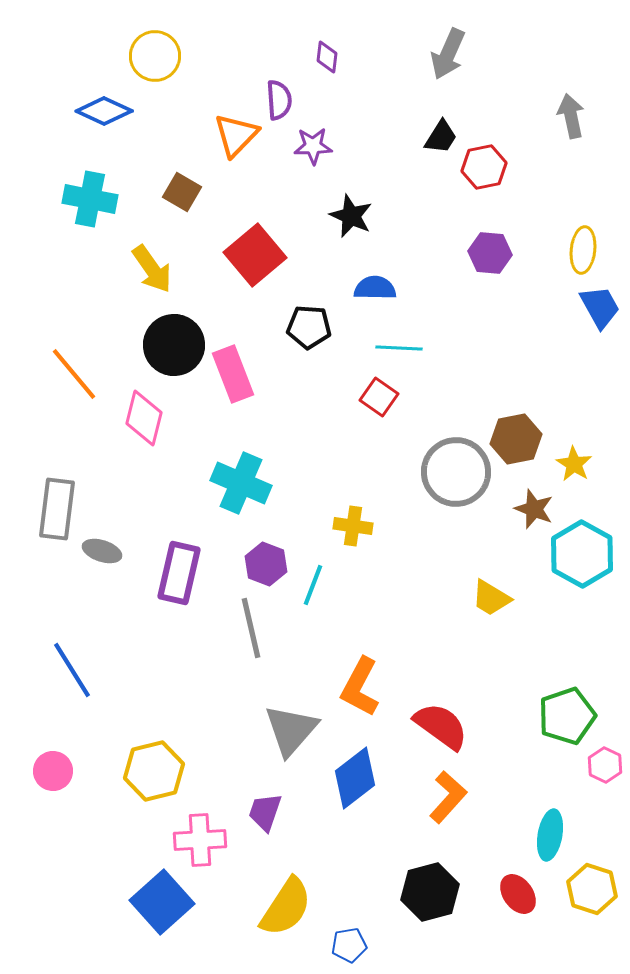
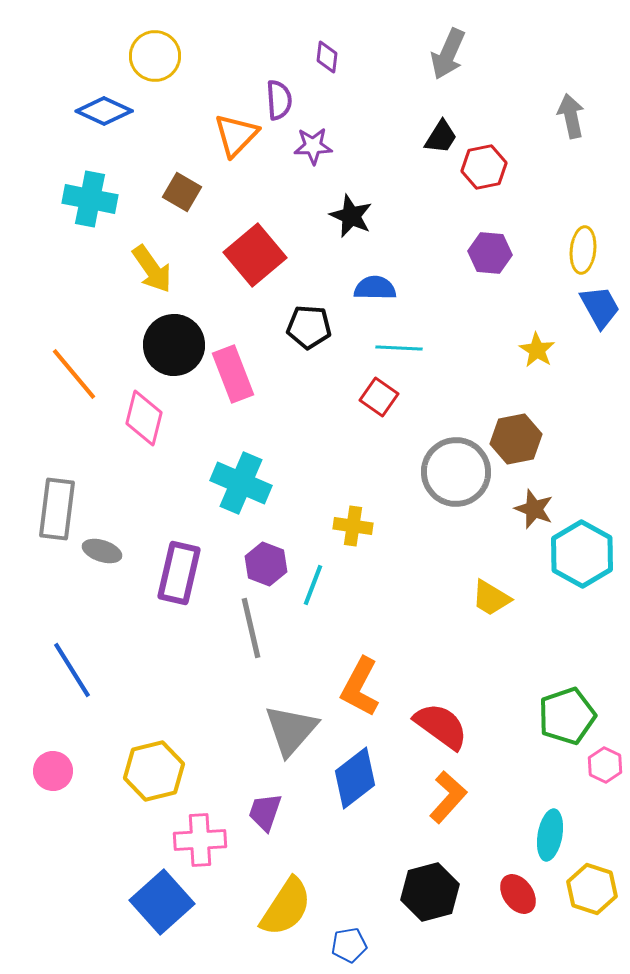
yellow star at (574, 464): moved 37 px left, 114 px up
